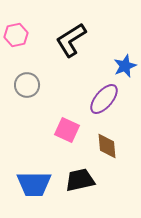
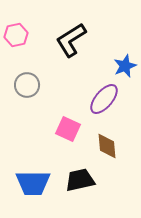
pink square: moved 1 px right, 1 px up
blue trapezoid: moved 1 px left, 1 px up
